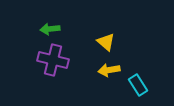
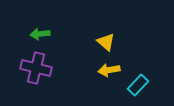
green arrow: moved 10 px left, 5 px down
purple cross: moved 17 px left, 8 px down
cyan rectangle: rotated 75 degrees clockwise
